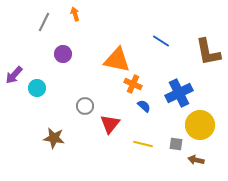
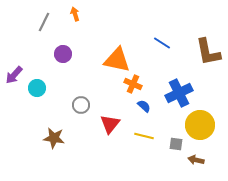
blue line: moved 1 px right, 2 px down
gray circle: moved 4 px left, 1 px up
yellow line: moved 1 px right, 8 px up
